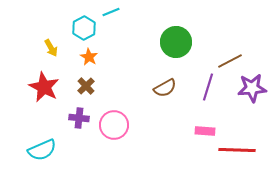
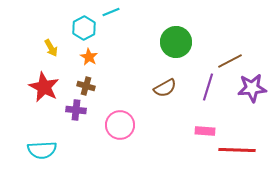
brown cross: rotated 30 degrees counterclockwise
purple cross: moved 3 px left, 8 px up
pink circle: moved 6 px right
cyan semicircle: rotated 20 degrees clockwise
